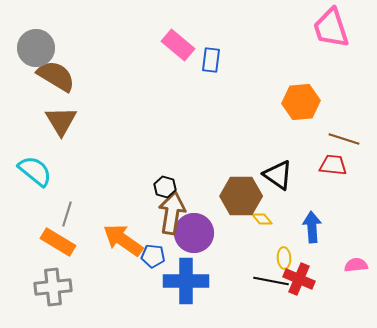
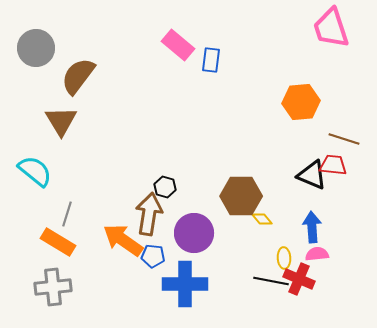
brown semicircle: moved 22 px right; rotated 84 degrees counterclockwise
black triangle: moved 34 px right; rotated 12 degrees counterclockwise
brown arrow: moved 23 px left, 1 px down
pink semicircle: moved 39 px left, 11 px up
blue cross: moved 1 px left, 3 px down
